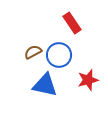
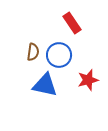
brown semicircle: rotated 126 degrees clockwise
